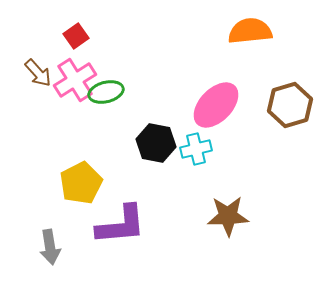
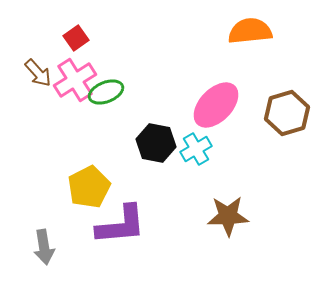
red square: moved 2 px down
green ellipse: rotated 8 degrees counterclockwise
brown hexagon: moved 3 px left, 8 px down
cyan cross: rotated 16 degrees counterclockwise
yellow pentagon: moved 8 px right, 4 px down
gray arrow: moved 6 px left
